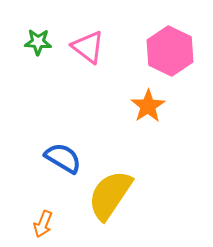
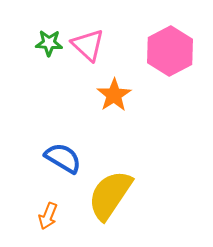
green star: moved 11 px right, 1 px down
pink triangle: moved 2 px up; rotated 6 degrees clockwise
pink hexagon: rotated 6 degrees clockwise
orange star: moved 34 px left, 11 px up
orange arrow: moved 5 px right, 8 px up
